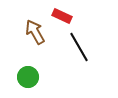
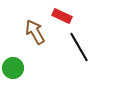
green circle: moved 15 px left, 9 px up
